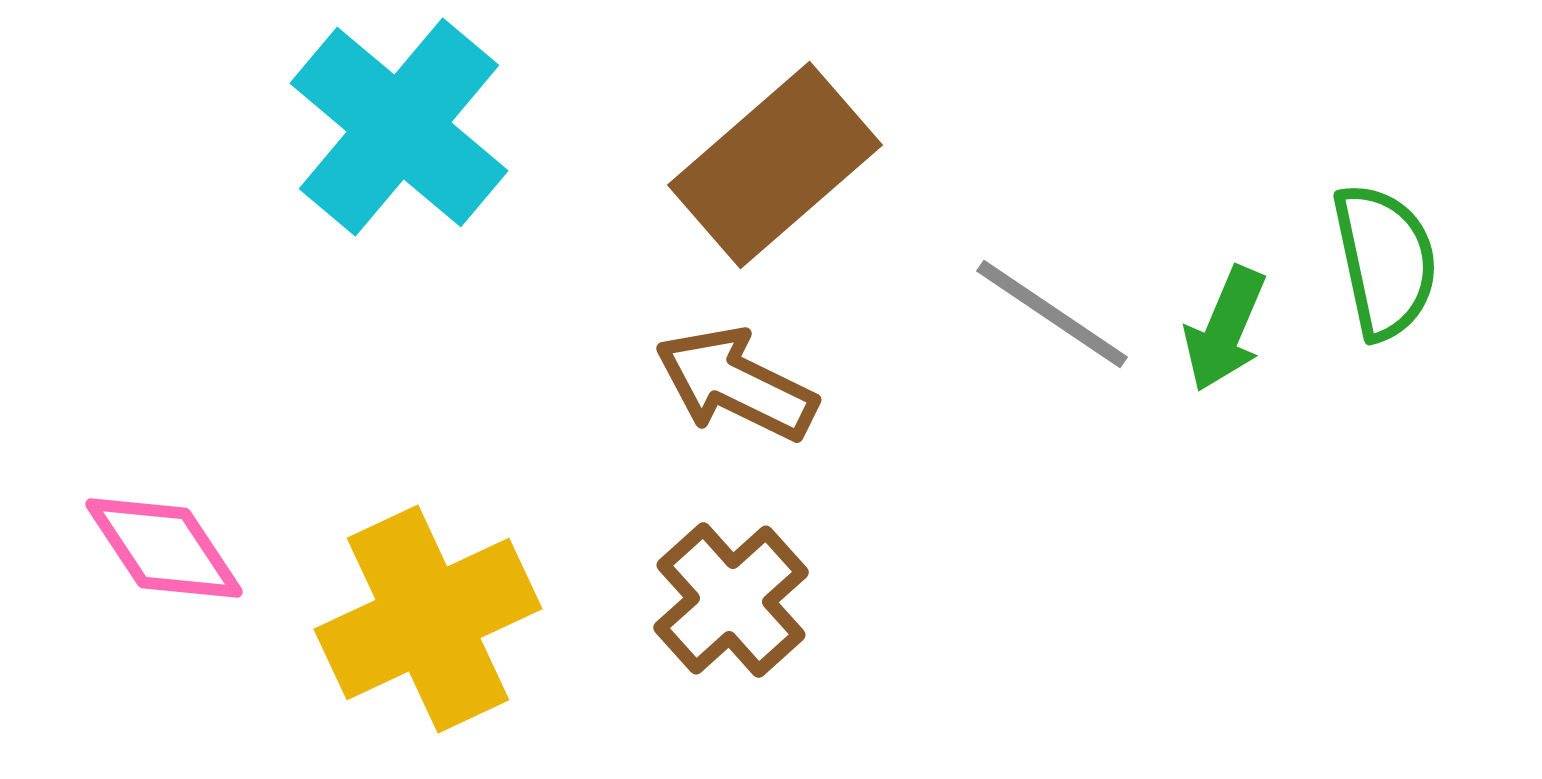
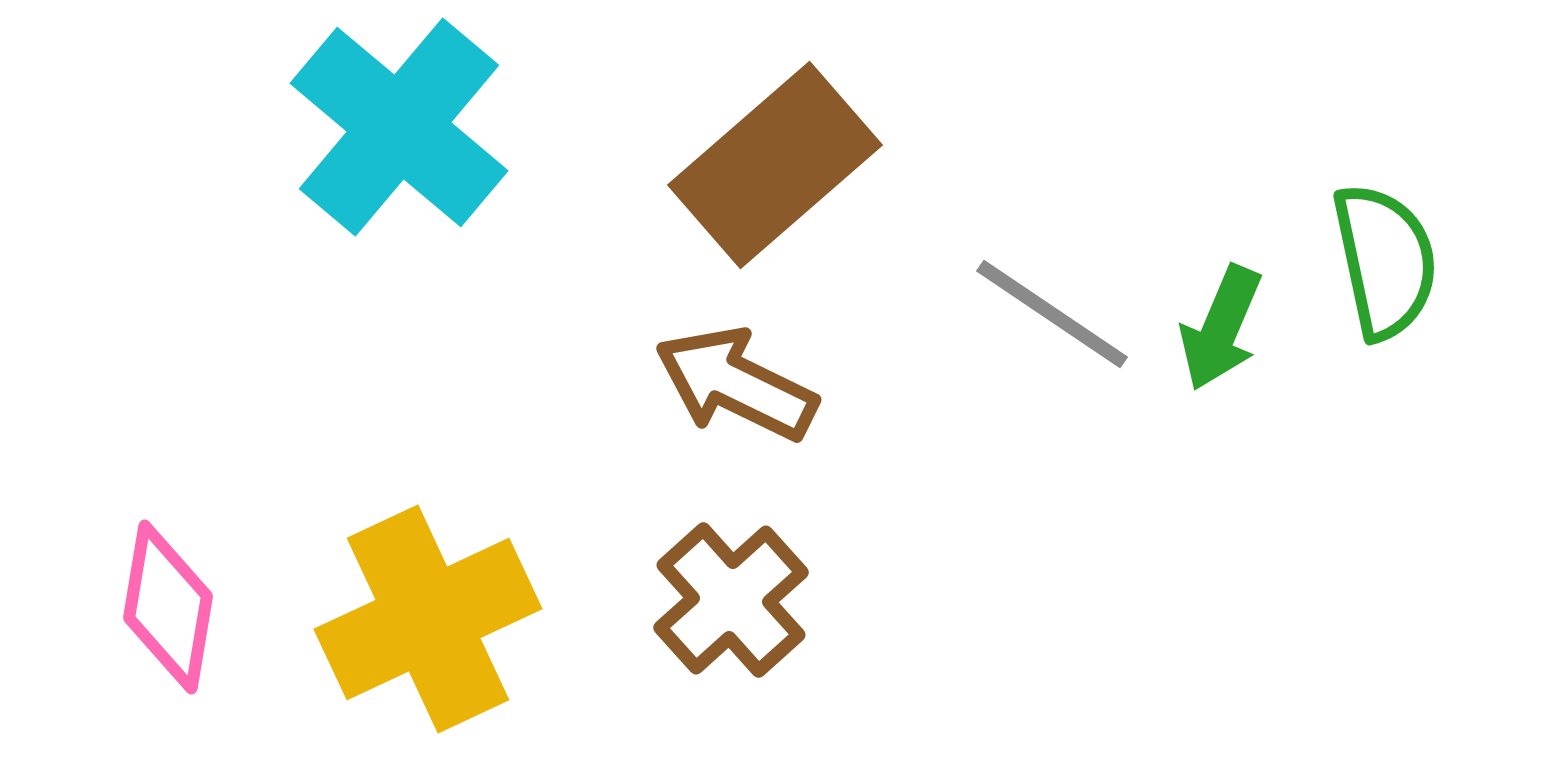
green arrow: moved 4 px left, 1 px up
pink diamond: moved 4 px right, 59 px down; rotated 43 degrees clockwise
